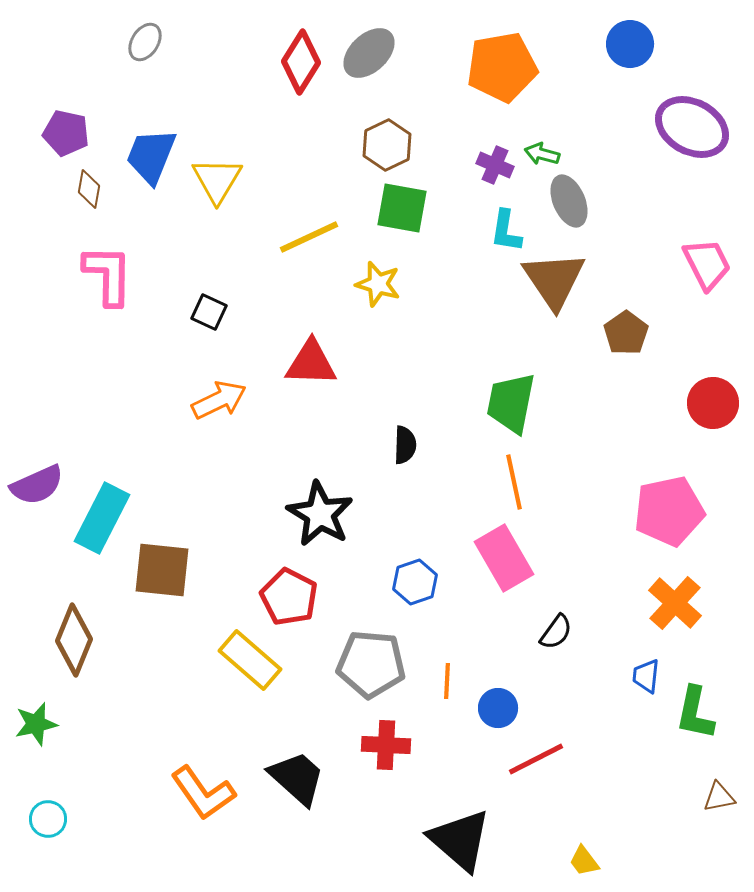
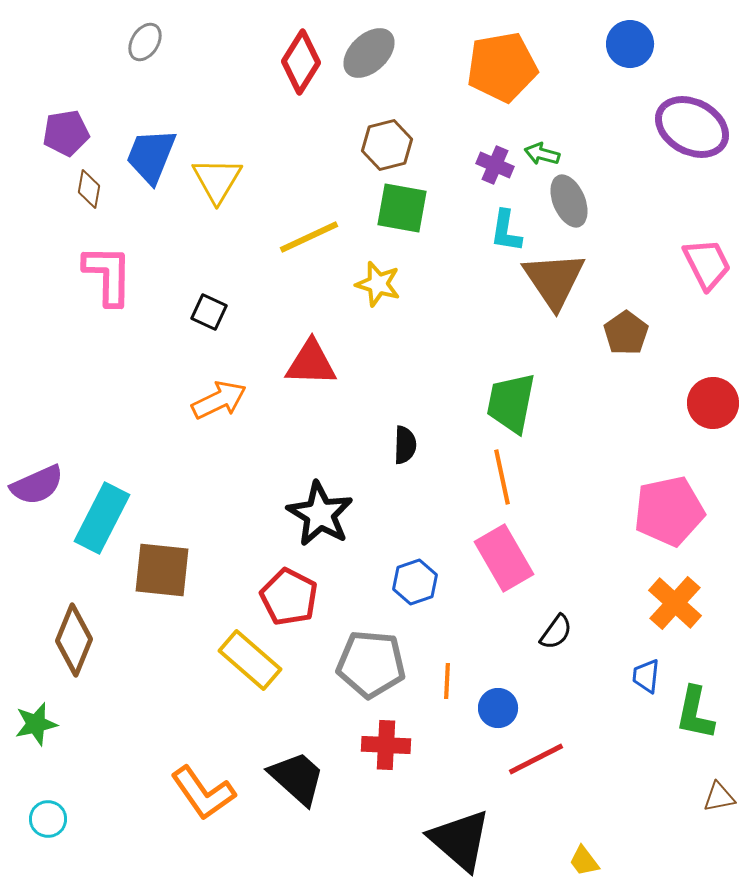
purple pentagon at (66, 133): rotated 21 degrees counterclockwise
brown hexagon at (387, 145): rotated 12 degrees clockwise
orange line at (514, 482): moved 12 px left, 5 px up
